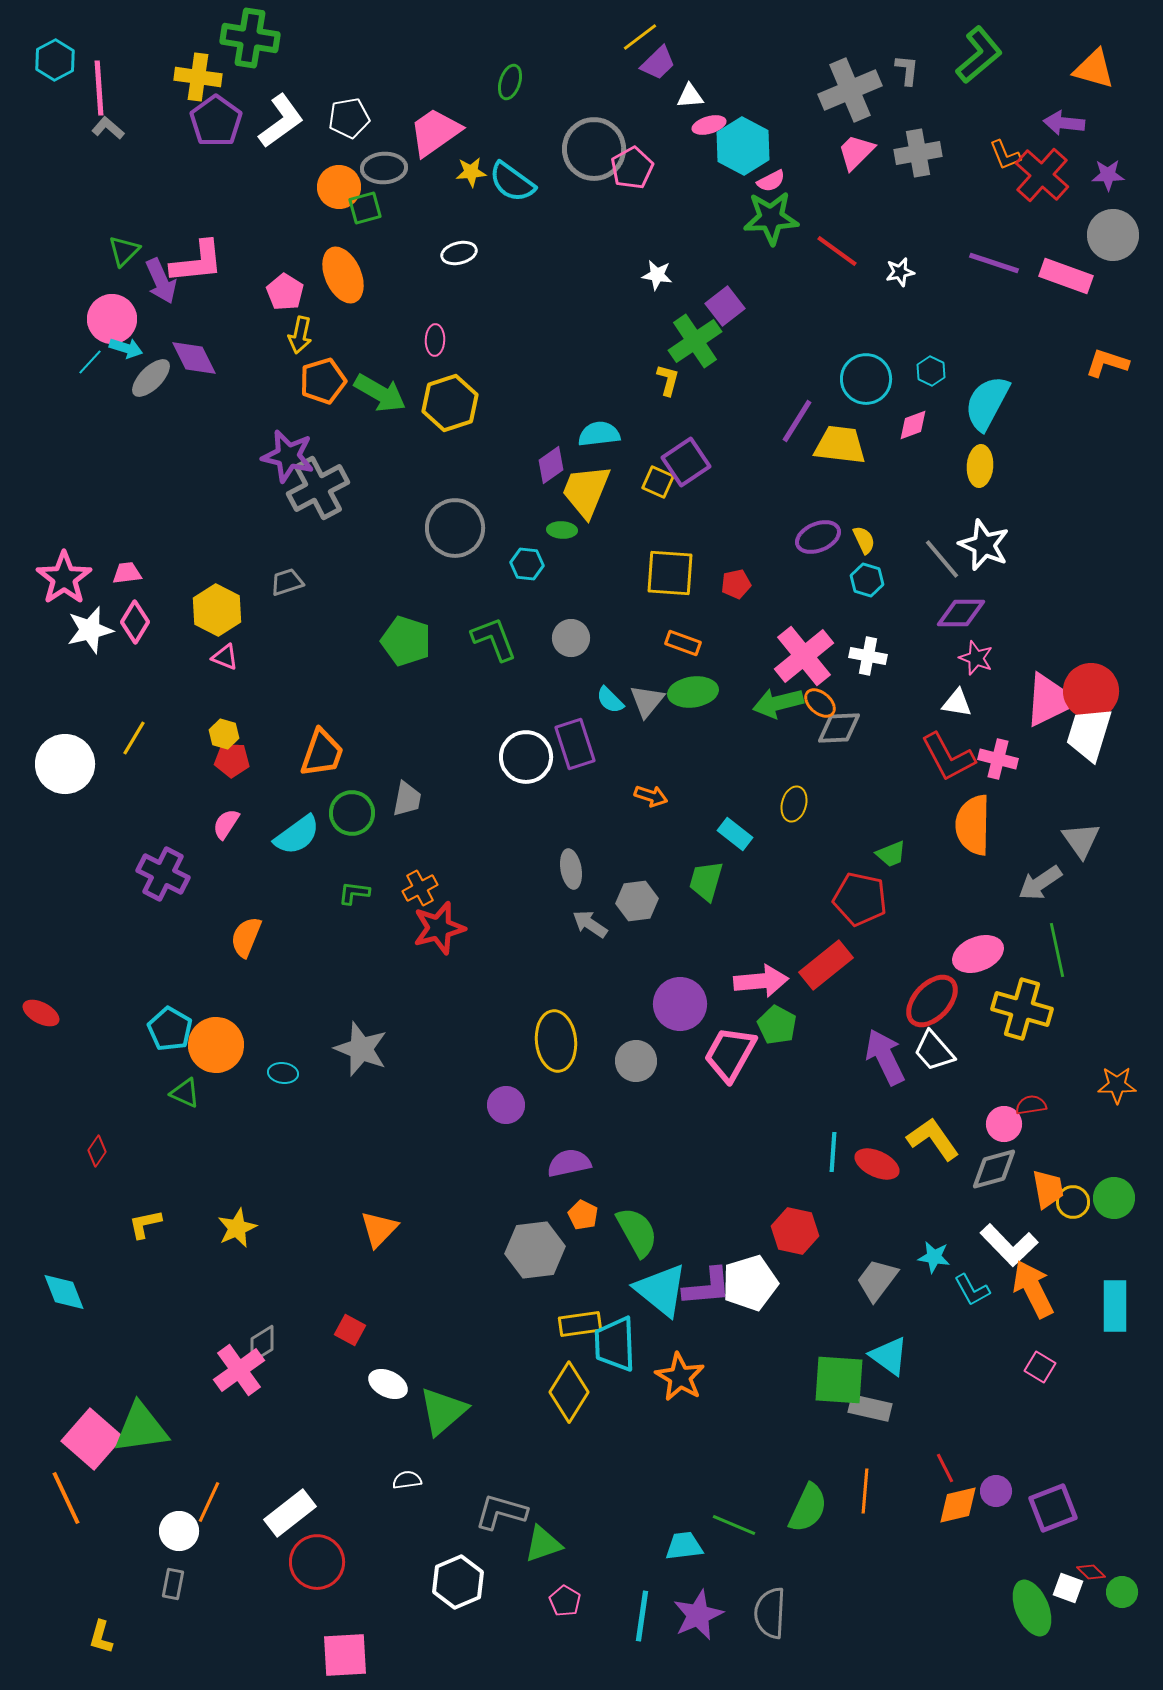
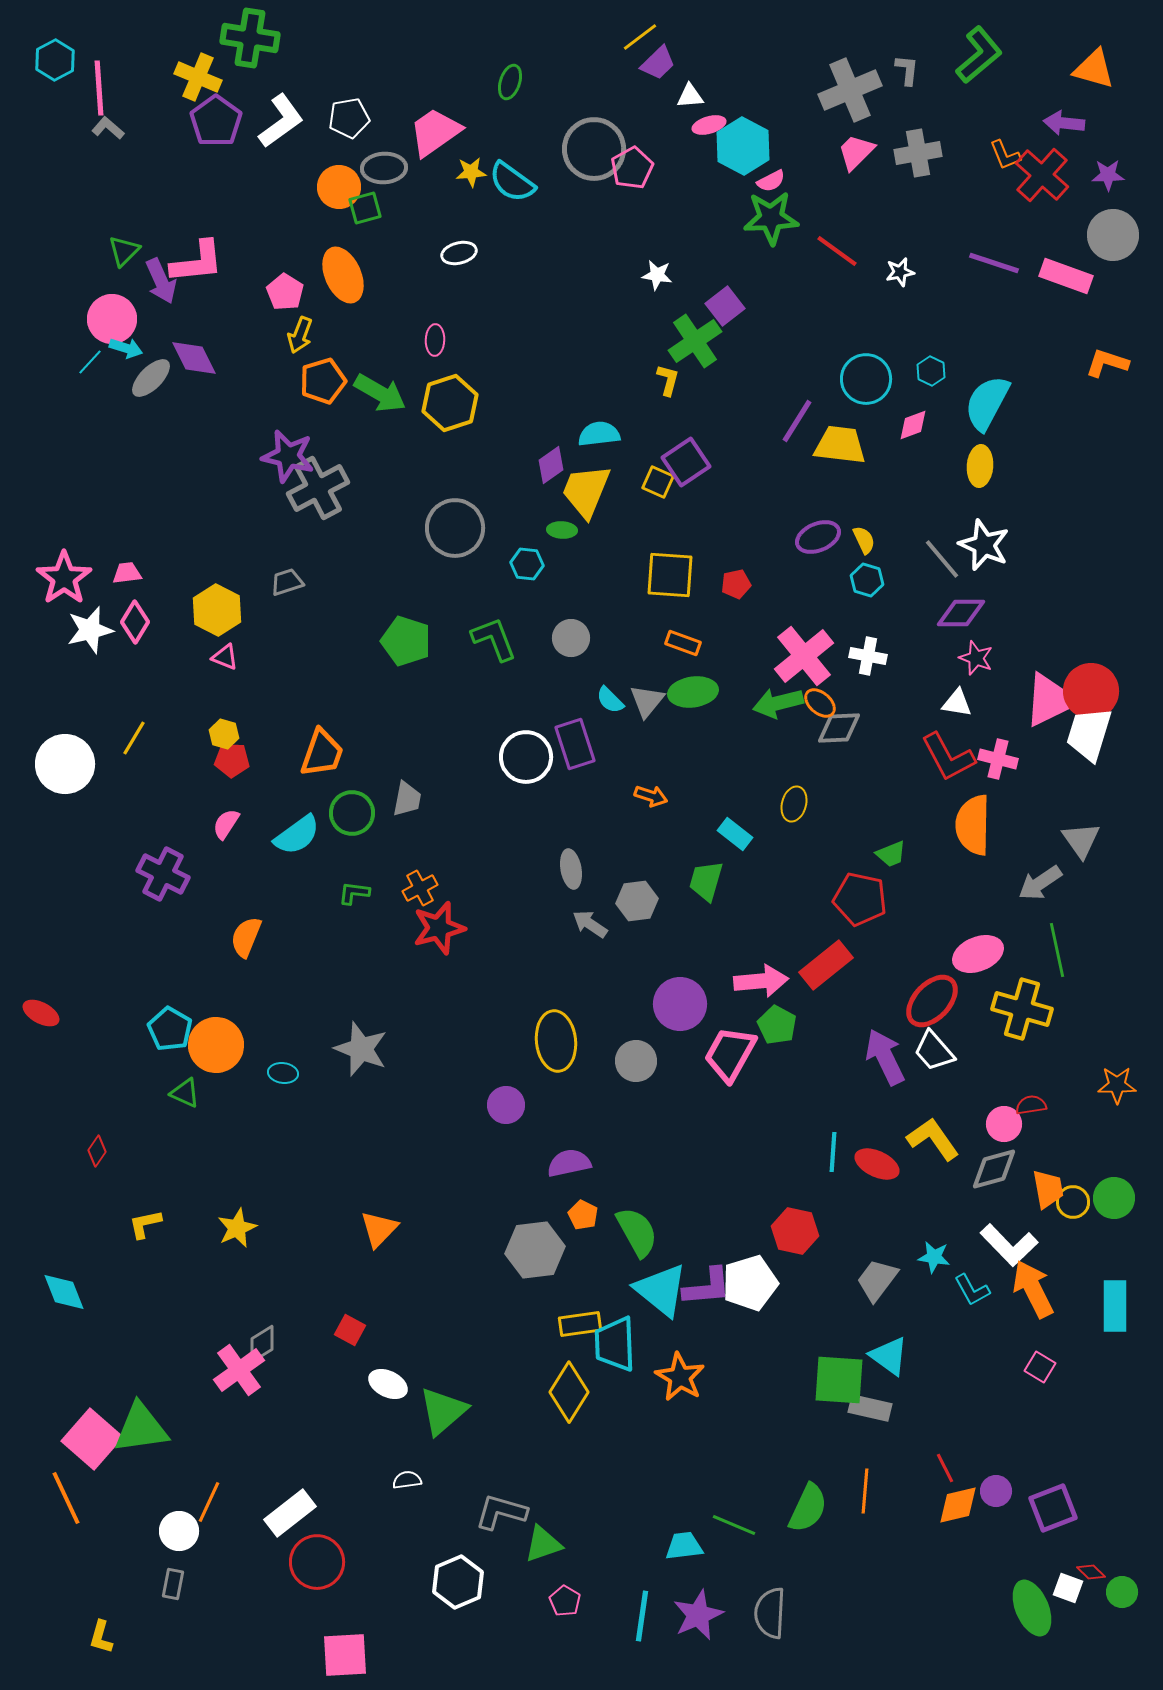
yellow cross at (198, 77): rotated 15 degrees clockwise
yellow arrow at (300, 335): rotated 9 degrees clockwise
yellow square at (670, 573): moved 2 px down
